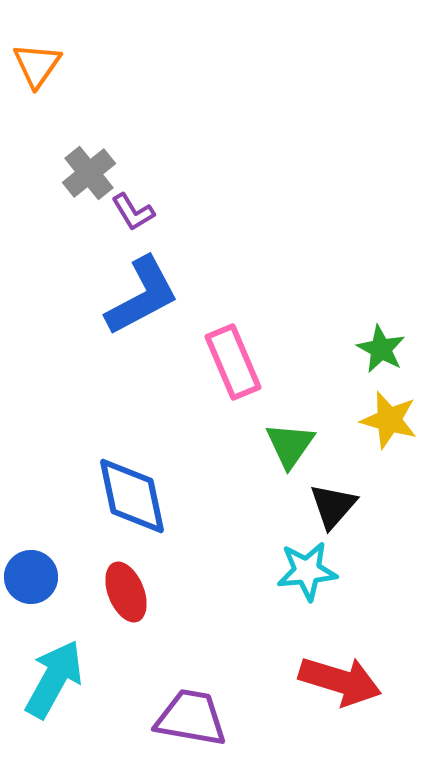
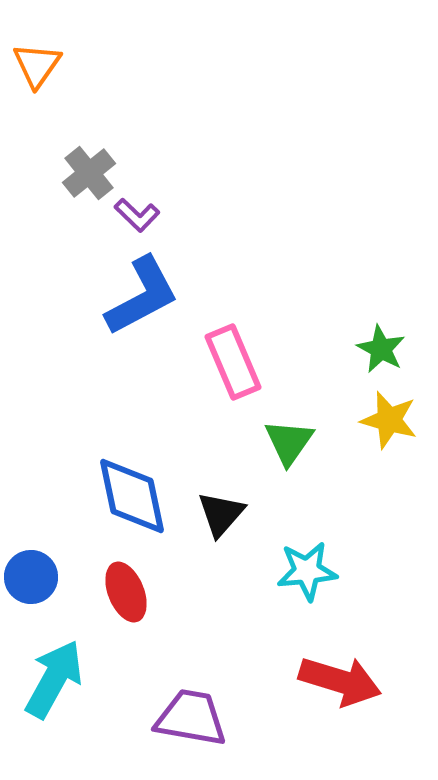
purple L-shape: moved 4 px right, 3 px down; rotated 15 degrees counterclockwise
green triangle: moved 1 px left, 3 px up
black triangle: moved 112 px left, 8 px down
